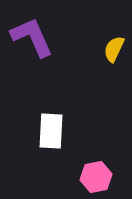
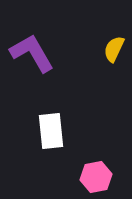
purple L-shape: moved 16 px down; rotated 6 degrees counterclockwise
white rectangle: rotated 9 degrees counterclockwise
